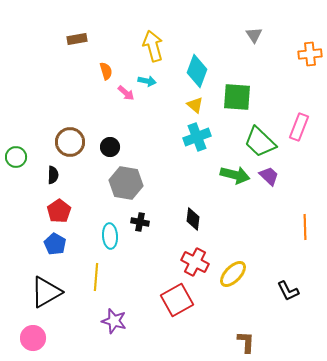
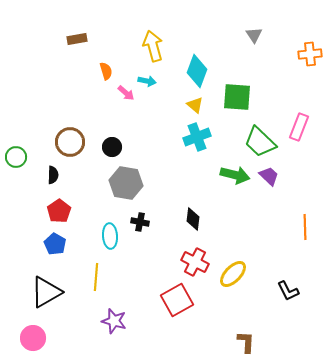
black circle: moved 2 px right
